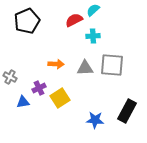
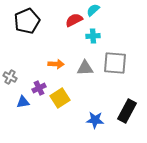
gray square: moved 3 px right, 2 px up
